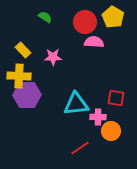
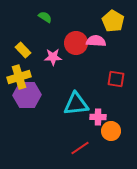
yellow pentagon: moved 4 px down
red circle: moved 9 px left, 21 px down
pink semicircle: moved 2 px right, 1 px up
yellow cross: moved 1 px down; rotated 20 degrees counterclockwise
red square: moved 19 px up
